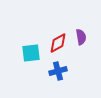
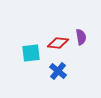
red diamond: rotated 35 degrees clockwise
blue cross: rotated 36 degrees counterclockwise
